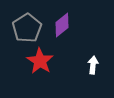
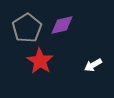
purple diamond: rotated 25 degrees clockwise
white arrow: rotated 126 degrees counterclockwise
